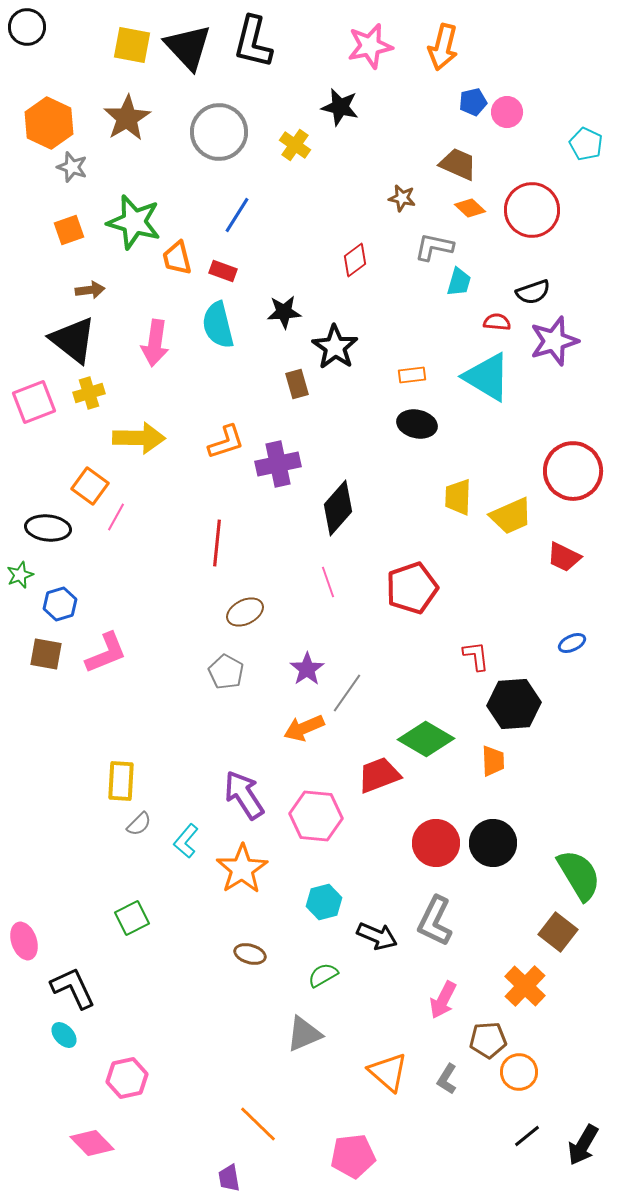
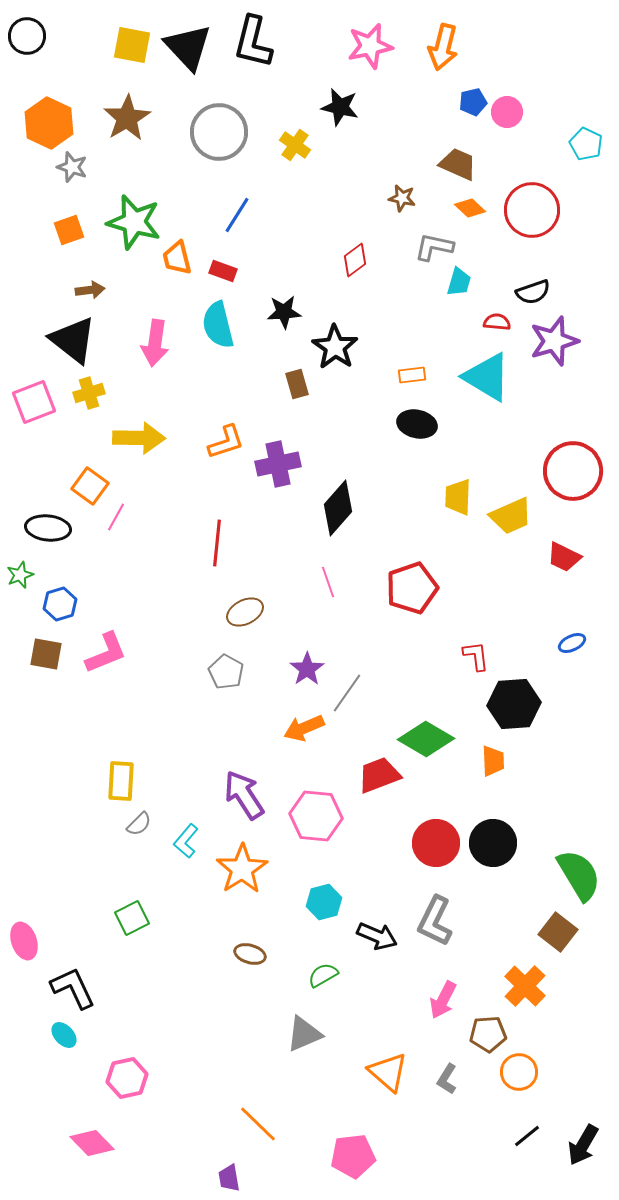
black circle at (27, 27): moved 9 px down
brown pentagon at (488, 1040): moved 6 px up
